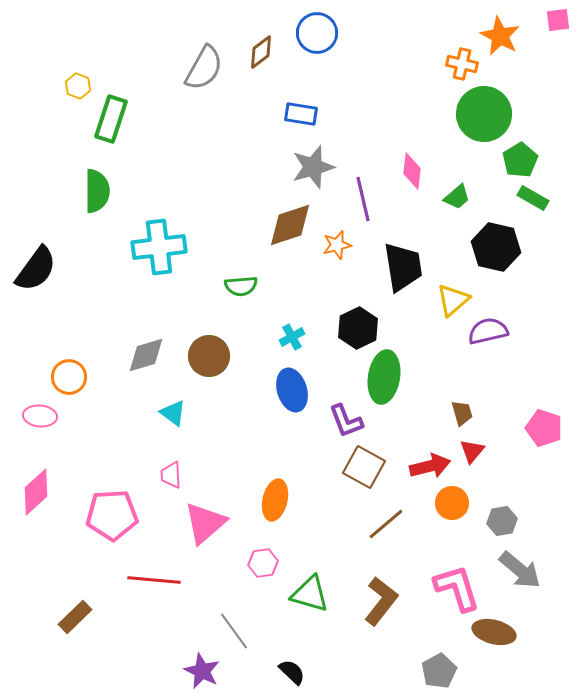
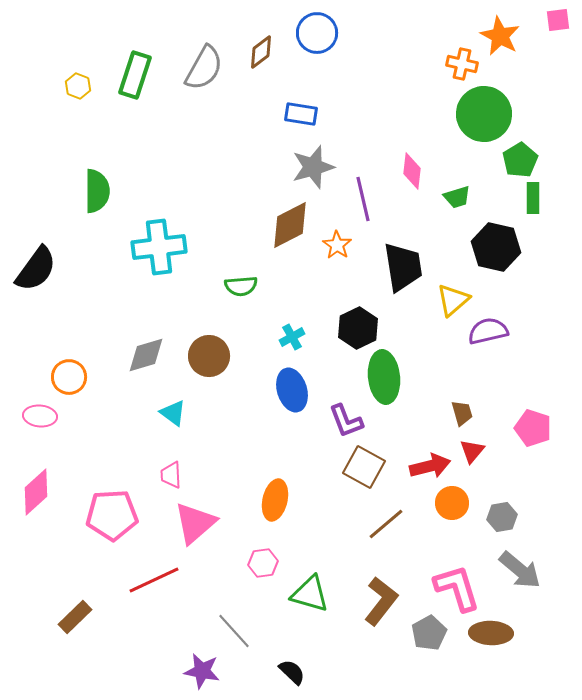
green rectangle at (111, 119): moved 24 px right, 44 px up
green trapezoid at (457, 197): rotated 24 degrees clockwise
green rectangle at (533, 198): rotated 60 degrees clockwise
brown diamond at (290, 225): rotated 9 degrees counterclockwise
orange star at (337, 245): rotated 24 degrees counterclockwise
green ellipse at (384, 377): rotated 15 degrees counterclockwise
pink pentagon at (544, 428): moved 11 px left
gray hexagon at (502, 521): moved 4 px up
pink triangle at (205, 523): moved 10 px left
red line at (154, 580): rotated 30 degrees counterclockwise
gray line at (234, 631): rotated 6 degrees counterclockwise
brown ellipse at (494, 632): moved 3 px left, 1 px down; rotated 12 degrees counterclockwise
purple star at (202, 671): rotated 15 degrees counterclockwise
gray pentagon at (439, 671): moved 10 px left, 38 px up
